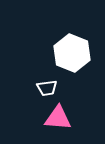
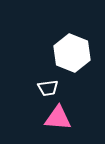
white trapezoid: moved 1 px right
